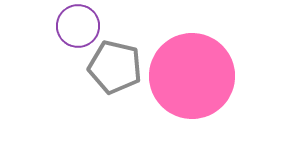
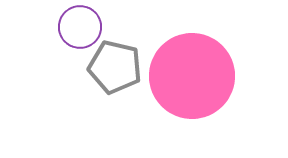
purple circle: moved 2 px right, 1 px down
